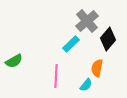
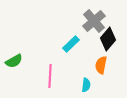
gray cross: moved 7 px right
orange semicircle: moved 4 px right, 3 px up
pink line: moved 6 px left
cyan semicircle: rotated 32 degrees counterclockwise
